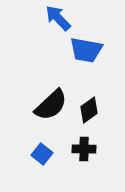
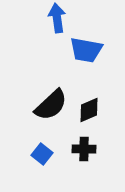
blue arrow: moved 1 px left; rotated 36 degrees clockwise
black diamond: rotated 12 degrees clockwise
